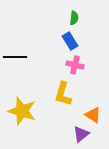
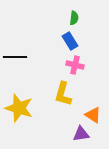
yellow star: moved 3 px left, 3 px up
purple triangle: rotated 30 degrees clockwise
